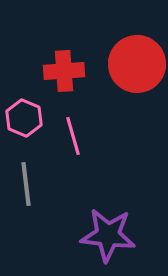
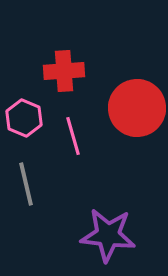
red circle: moved 44 px down
gray line: rotated 6 degrees counterclockwise
